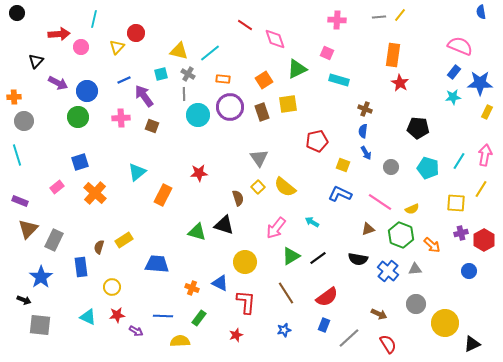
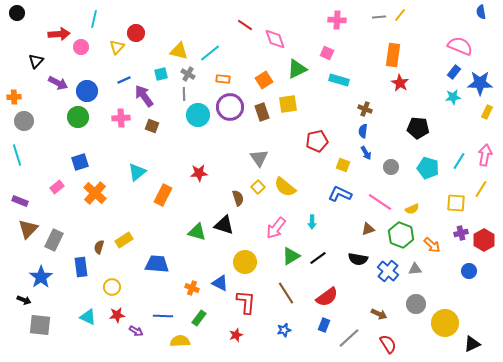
cyan arrow at (312, 222): rotated 120 degrees counterclockwise
